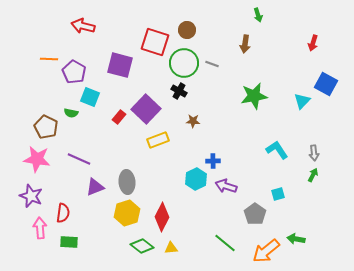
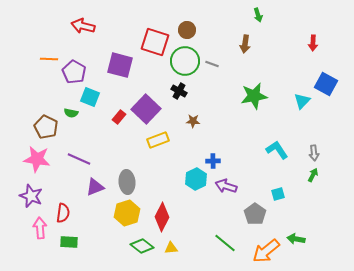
red arrow at (313, 43): rotated 14 degrees counterclockwise
green circle at (184, 63): moved 1 px right, 2 px up
